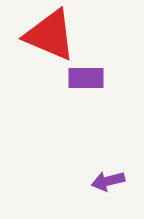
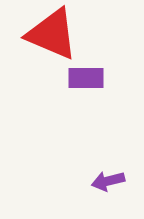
red triangle: moved 2 px right, 1 px up
